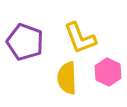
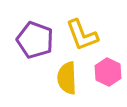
yellow L-shape: moved 2 px right, 3 px up
purple pentagon: moved 10 px right, 2 px up
